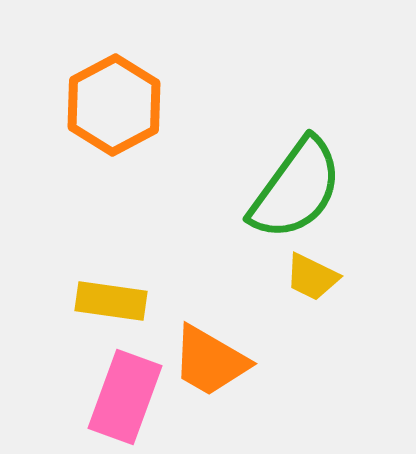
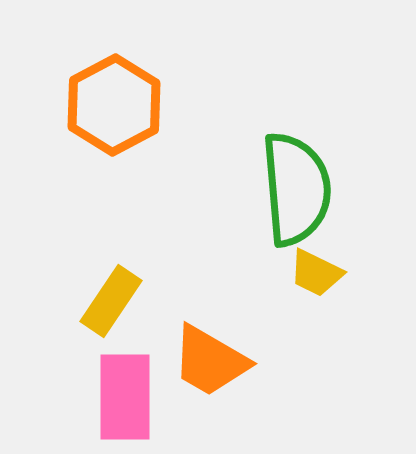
green semicircle: rotated 41 degrees counterclockwise
yellow trapezoid: moved 4 px right, 4 px up
yellow rectangle: rotated 64 degrees counterclockwise
pink rectangle: rotated 20 degrees counterclockwise
